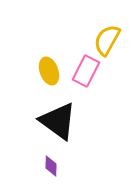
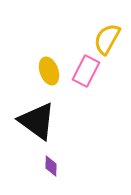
yellow semicircle: moved 1 px up
black triangle: moved 21 px left
